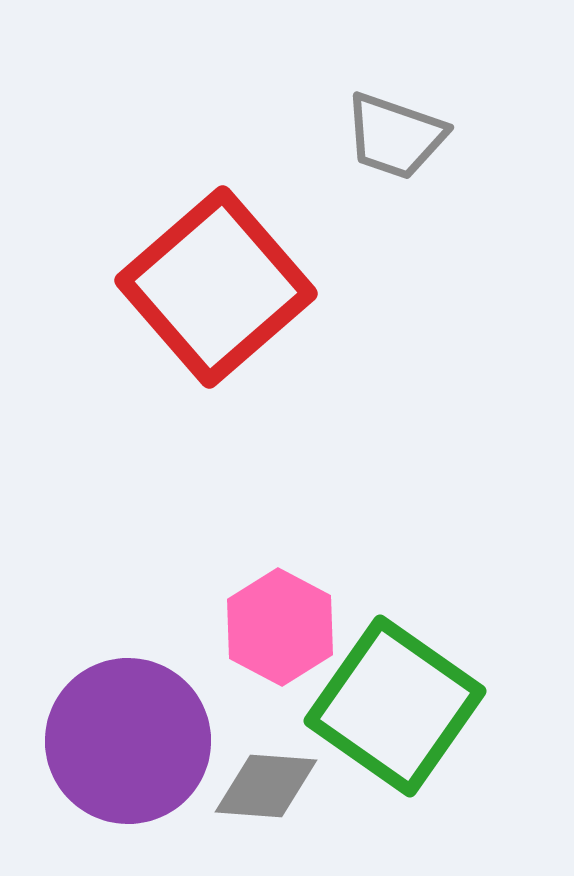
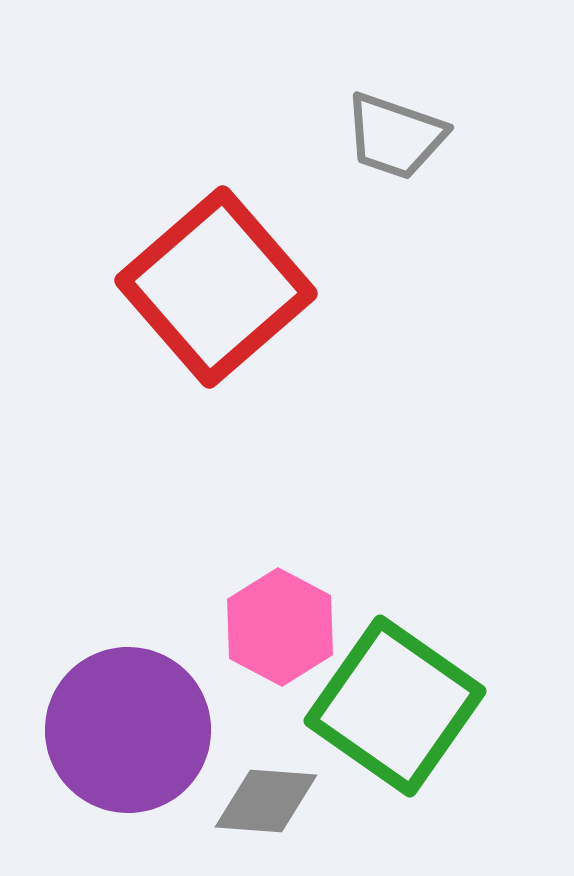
purple circle: moved 11 px up
gray diamond: moved 15 px down
